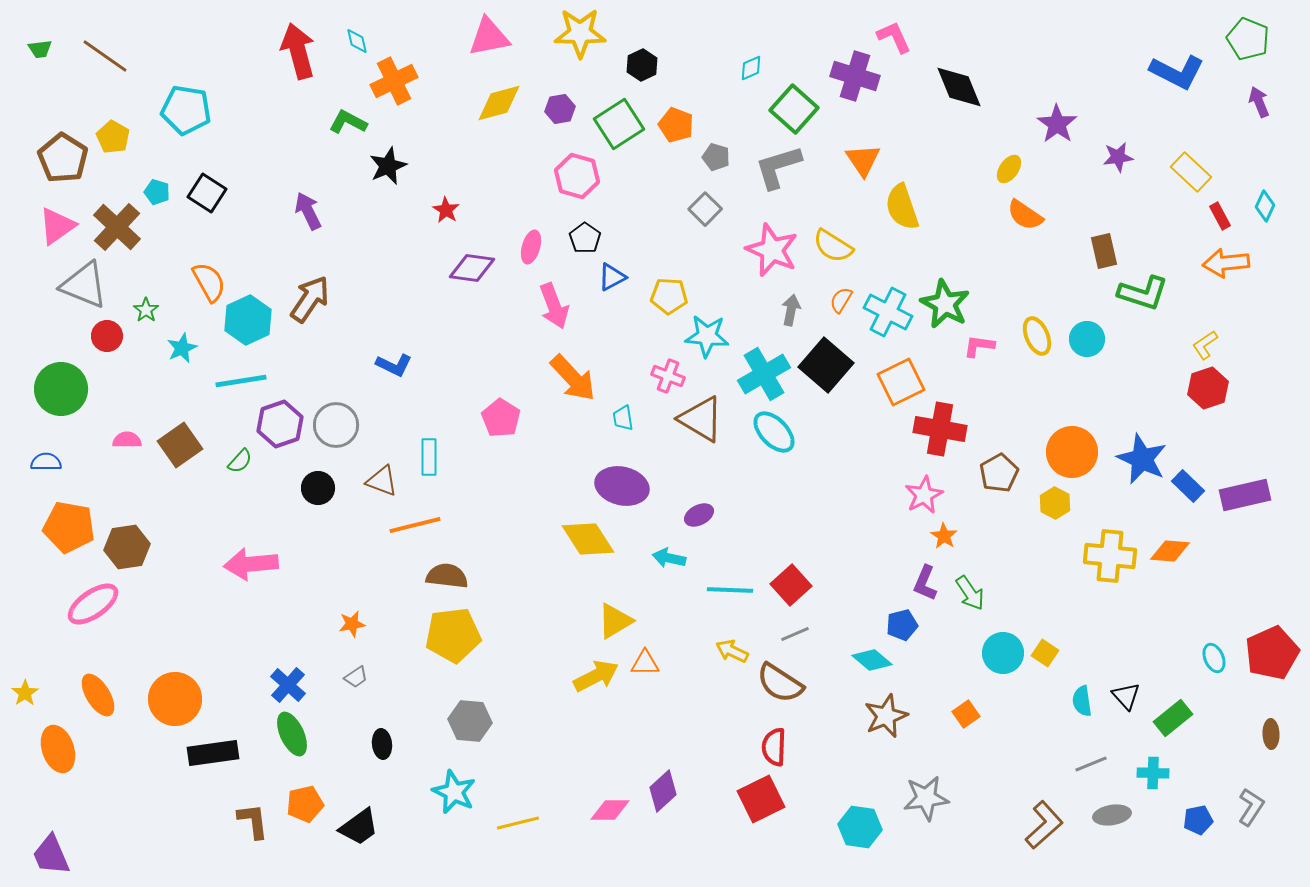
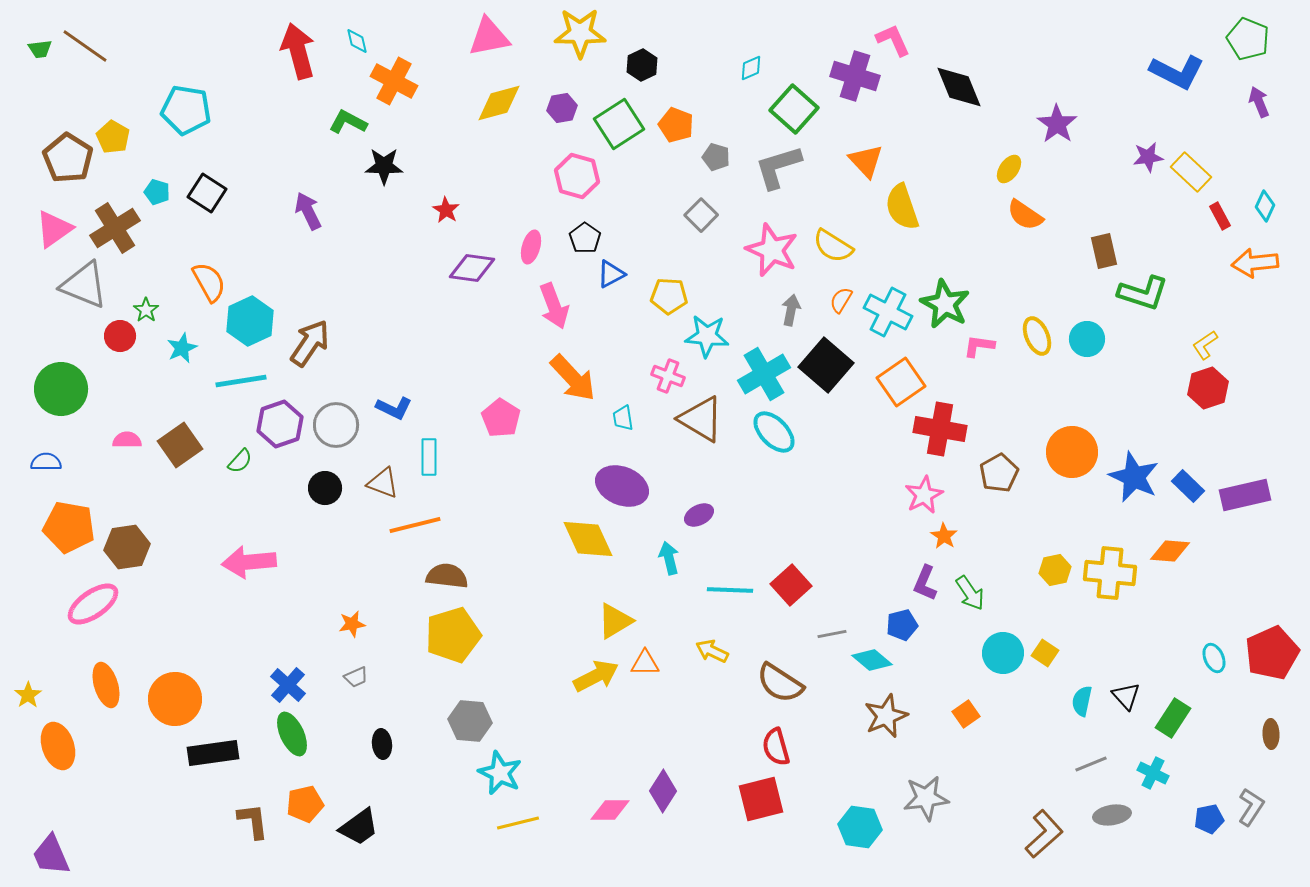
pink L-shape at (894, 37): moved 1 px left, 3 px down
brown line at (105, 56): moved 20 px left, 10 px up
orange cross at (394, 81): rotated 36 degrees counterclockwise
purple hexagon at (560, 109): moved 2 px right, 1 px up
purple star at (1118, 157): moved 30 px right
brown pentagon at (63, 158): moved 5 px right
orange triangle at (863, 160): moved 3 px right, 1 px down; rotated 9 degrees counterclockwise
black star at (388, 166): moved 4 px left; rotated 24 degrees clockwise
gray square at (705, 209): moved 4 px left, 6 px down
pink triangle at (57, 226): moved 3 px left, 3 px down
brown cross at (117, 227): moved 2 px left, 1 px down; rotated 15 degrees clockwise
orange arrow at (1226, 263): moved 29 px right
blue triangle at (612, 277): moved 1 px left, 3 px up
brown arrow at (310, 299): moved 44 px down
cyan hexagon at (248, 320): moved 2 px right, 1 px down
red circle at (107, 336): moved 13 px right
blue L-shape at (394, 365): moved 43 px down
orange square at (901, 382): rotated 9 degrees counterclockwise
blue star at (1142, 459): moved 8 px left, 18 px down
brown triangle at (382, 481): moved 1 px right, 2 px down
purple ellipse at (622, 486): rotated 9 degrees clockwise
black circle at (318, 488): moved 7 px right
yellow hexagon at (1055, 503): moved 67 px down; rotated 20 degrees clockwise
yellow diamond at (588, 539): rotated 8 degrees clockwise
yellow cross at (1110, 556): moved 17 px down
cyan arrow at (669, 558): rotated 64 degrees clockwise
pink arrow at (251, 564): moved 2 px left, 2 px up
gray line at (795, 634): moved 37 px right; rotated 12 degrees clockwise
yellow pentagon at (453, 635): rotated 10 degrees counterclockwise
yellow arrow at (732, 651): moved 20 px left
gray trapezoid at (356, 677): rotated 10 degrees clockwise
yellow star at (25, 693): moved 3 px right, 2 px down
orange ellipse at (98, 695): moved 8 px right, 10 px up; rotated 15 degrees clockwise
cyan semicircle at (1082, 701): rotated 20 degrees clockwise
green rectangle at (1173, 718): rotated 18 degrees counterclockwise
red semicircle at (774, 747): moved 2 px right; rotated 18 degrees counterclockwise
orange ellipse at (58, 749): moved 3 px up
cyan cross at (1153, 773): rotated 24 degrees clockwise
purple diamond at (663, 791): rotated 15 degrees counterclockwise
cyan star at (454, 792): moved 46 px right, 19 px up
red square at (761, 799): rotated 12 degrees clockwise
blue pentagon at (1198, 820): moved 11 px right, 1 px up
brown L-shape at (1044, 825): moved 9 px down
